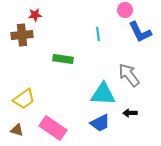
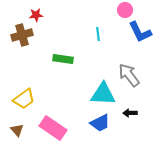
red star: moved 1 px right
brown cross: rotated 10 degrees counterclockwise
brown triangle: rotated 32 degrees clockwise
